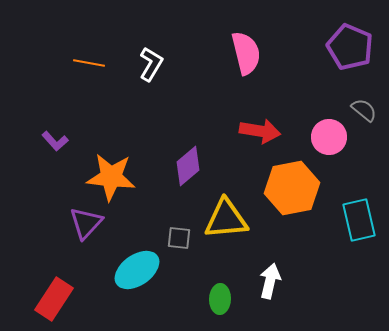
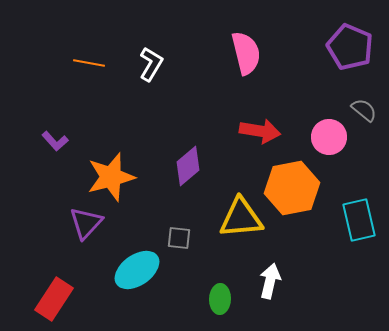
orange star: rotated 21 degrees counterclockwise
yellow triangle: moved 15 px right, 1 px up
